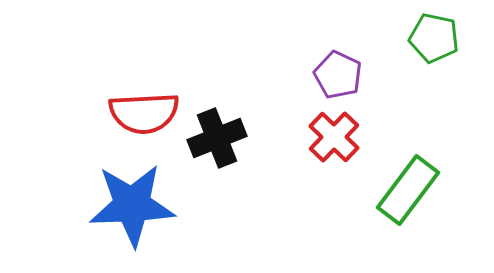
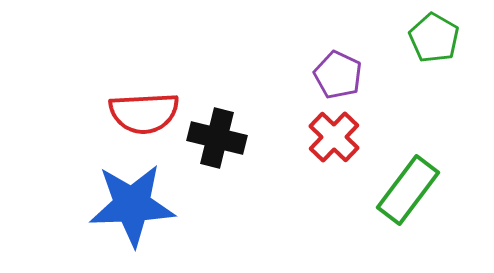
green pentagon: rotated 18 degrees clockwise
black cross: rotated 36 degrees clockwise
